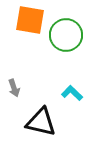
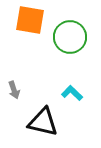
green circle: moved 4 px right, 2 px down
gray arrow: moved 2 px down
black triangle: moved 2 px right
